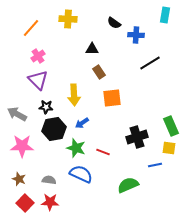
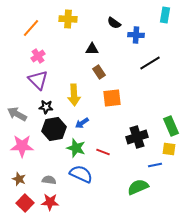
yellow square: moved 1 px down
green semicircle: moved 10 px right, 2 px down
